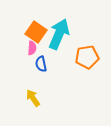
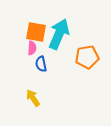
orange square: rotated 25 degrees counterclockwise
